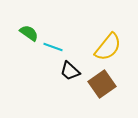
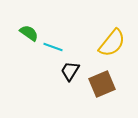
yellow semicircle: moved 4 px right, 4 px up
black trapezoid: rotated 80 degrees clockwise
brown square: rotated 12 degrees clockwise
